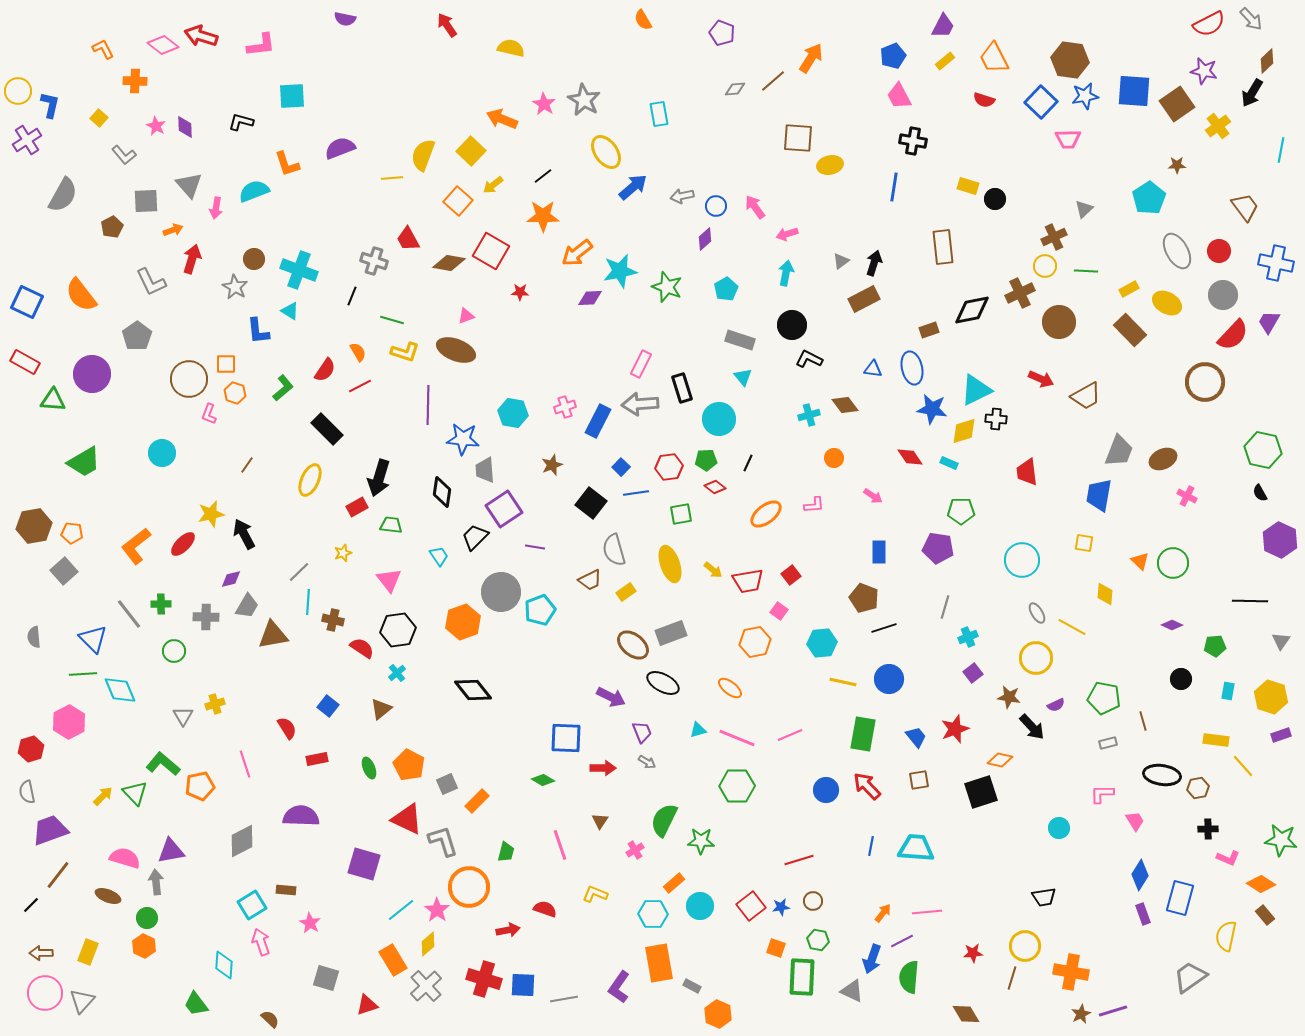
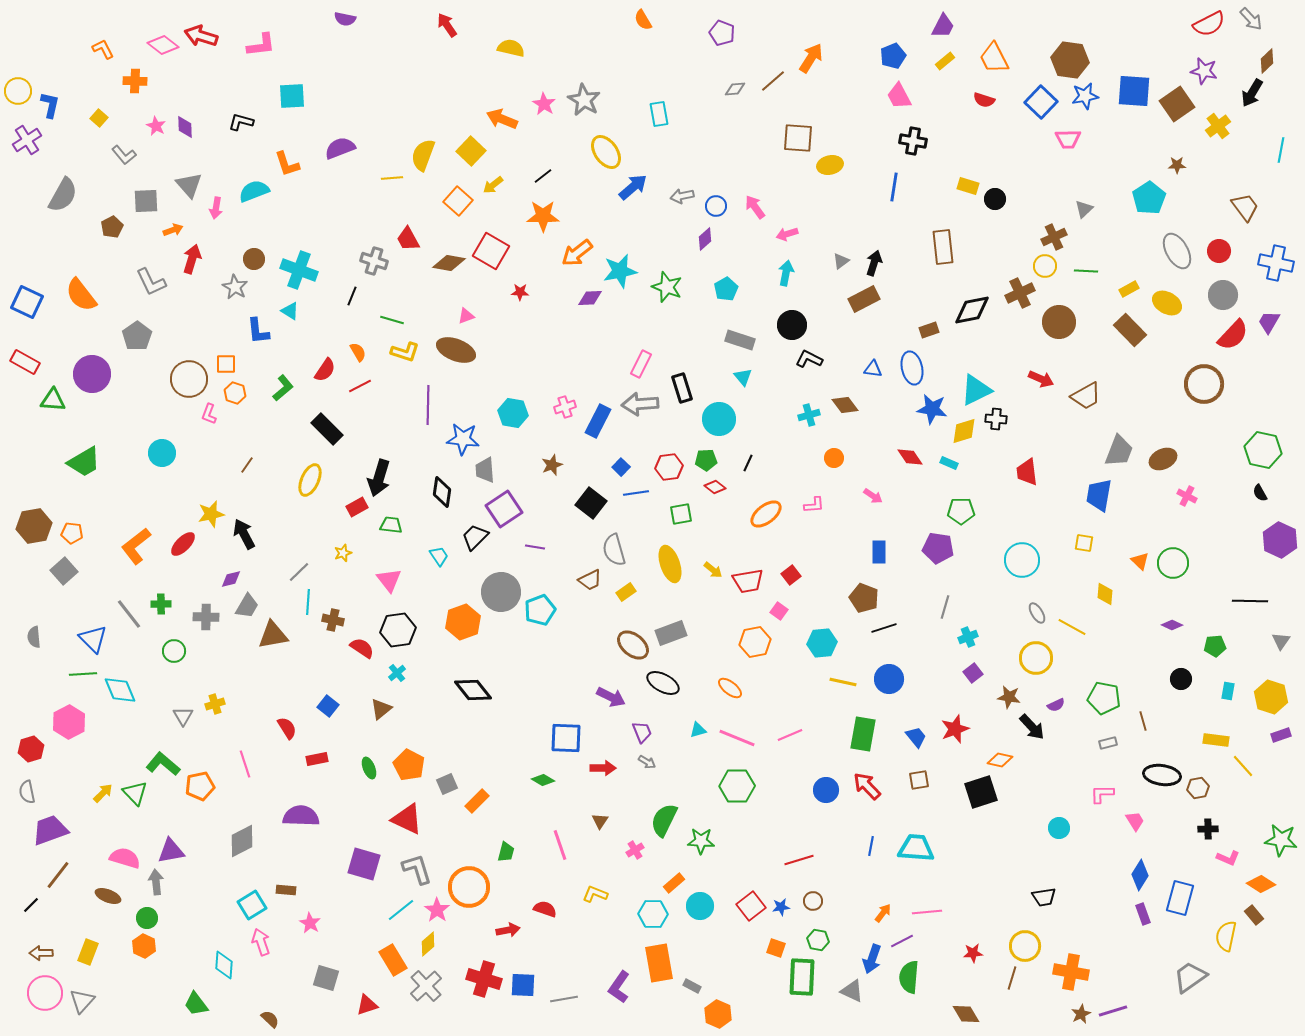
brown circle at (1205, 382): moved 1 px left, 2 px down
yellow arrow at (103, 796): moved 3 px up
gray L-shape at (443, 841): moved 26 px left, 28 px down
brown rectangle at (1265, 915): moved 11 px left
